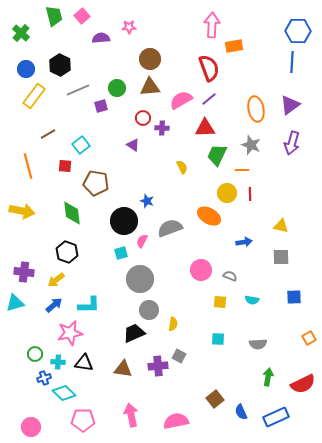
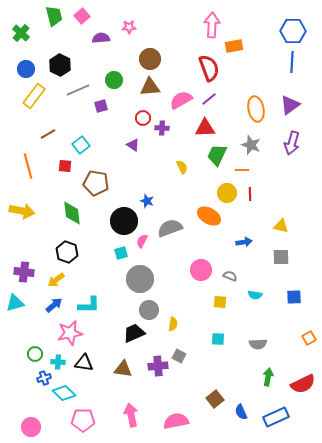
blue hexagon at (298, 31): moved 5 px left
green circle at (117, 88): moved 3 px left, 8 px up
cyan semicircle at (252, 300): moved 3 px right, 5 px up
